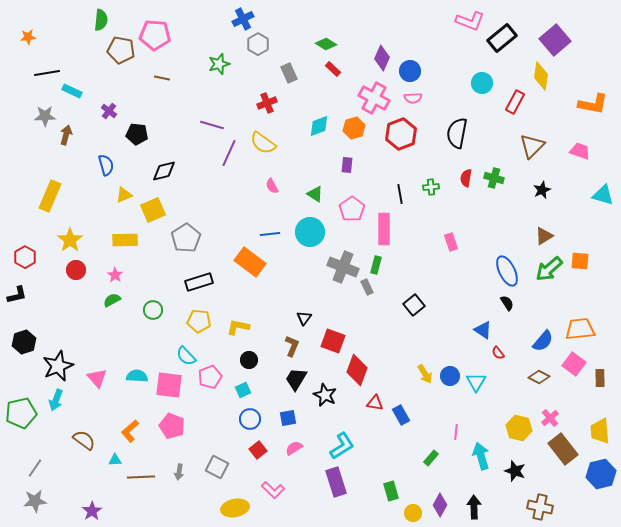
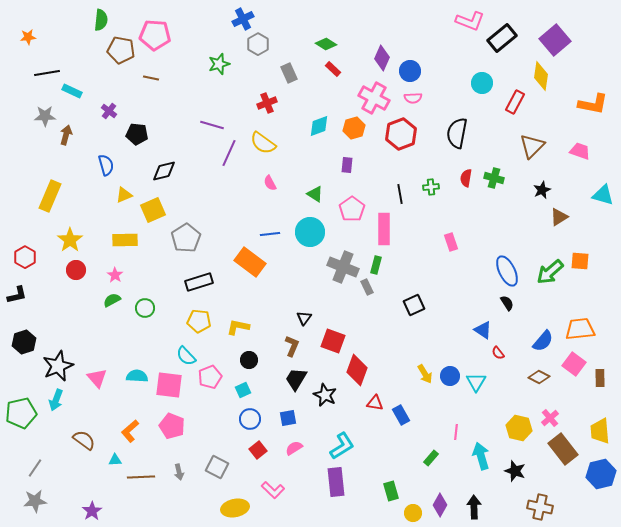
brown line at (162, 78): moved 11 px left
pink semicircle at (272, 186): moved 2 px left, 3 px up
brown triangle at (544, 236): moved 15 px right, 19 px up
green arrow at (549, 269): moved 1 px right, 3 px down
black square at (414, 305): rotated 15 degrees clockwise
green circle at (153, 310): moved 8 px left, 2 px up
gray arrow at (179, 472): rotated 21 degrees counterclockwise
purple rectangle at (336, 482): rotated 12 degrees clockwise
